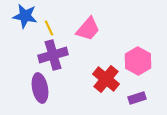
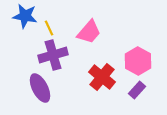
pink trapezoid: moved 1 px right, 3 px down
red cross: moved 4 px left, 2 px up
purple ellipse: rotated 16 degrees counterclockwise
purple rectangle: moved 8 px up; rotated 30 degrees counterclockwise
